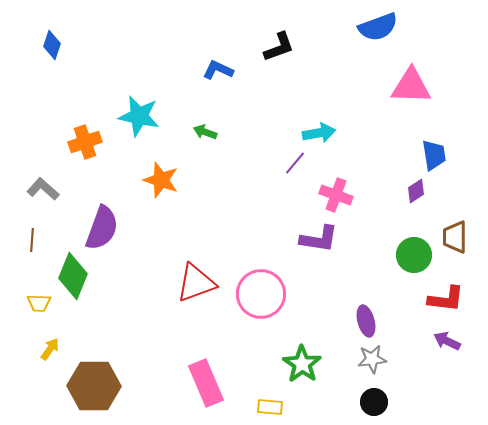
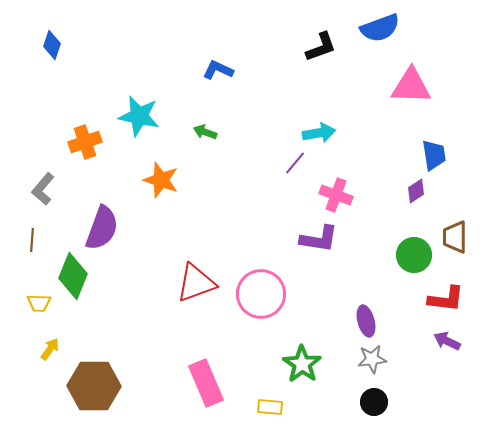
blue semicircle: moved 2 px right, 1 px down
black L-shape: moved 42 px right
gray L-shape: rotated 92 degrees counterclockwise
